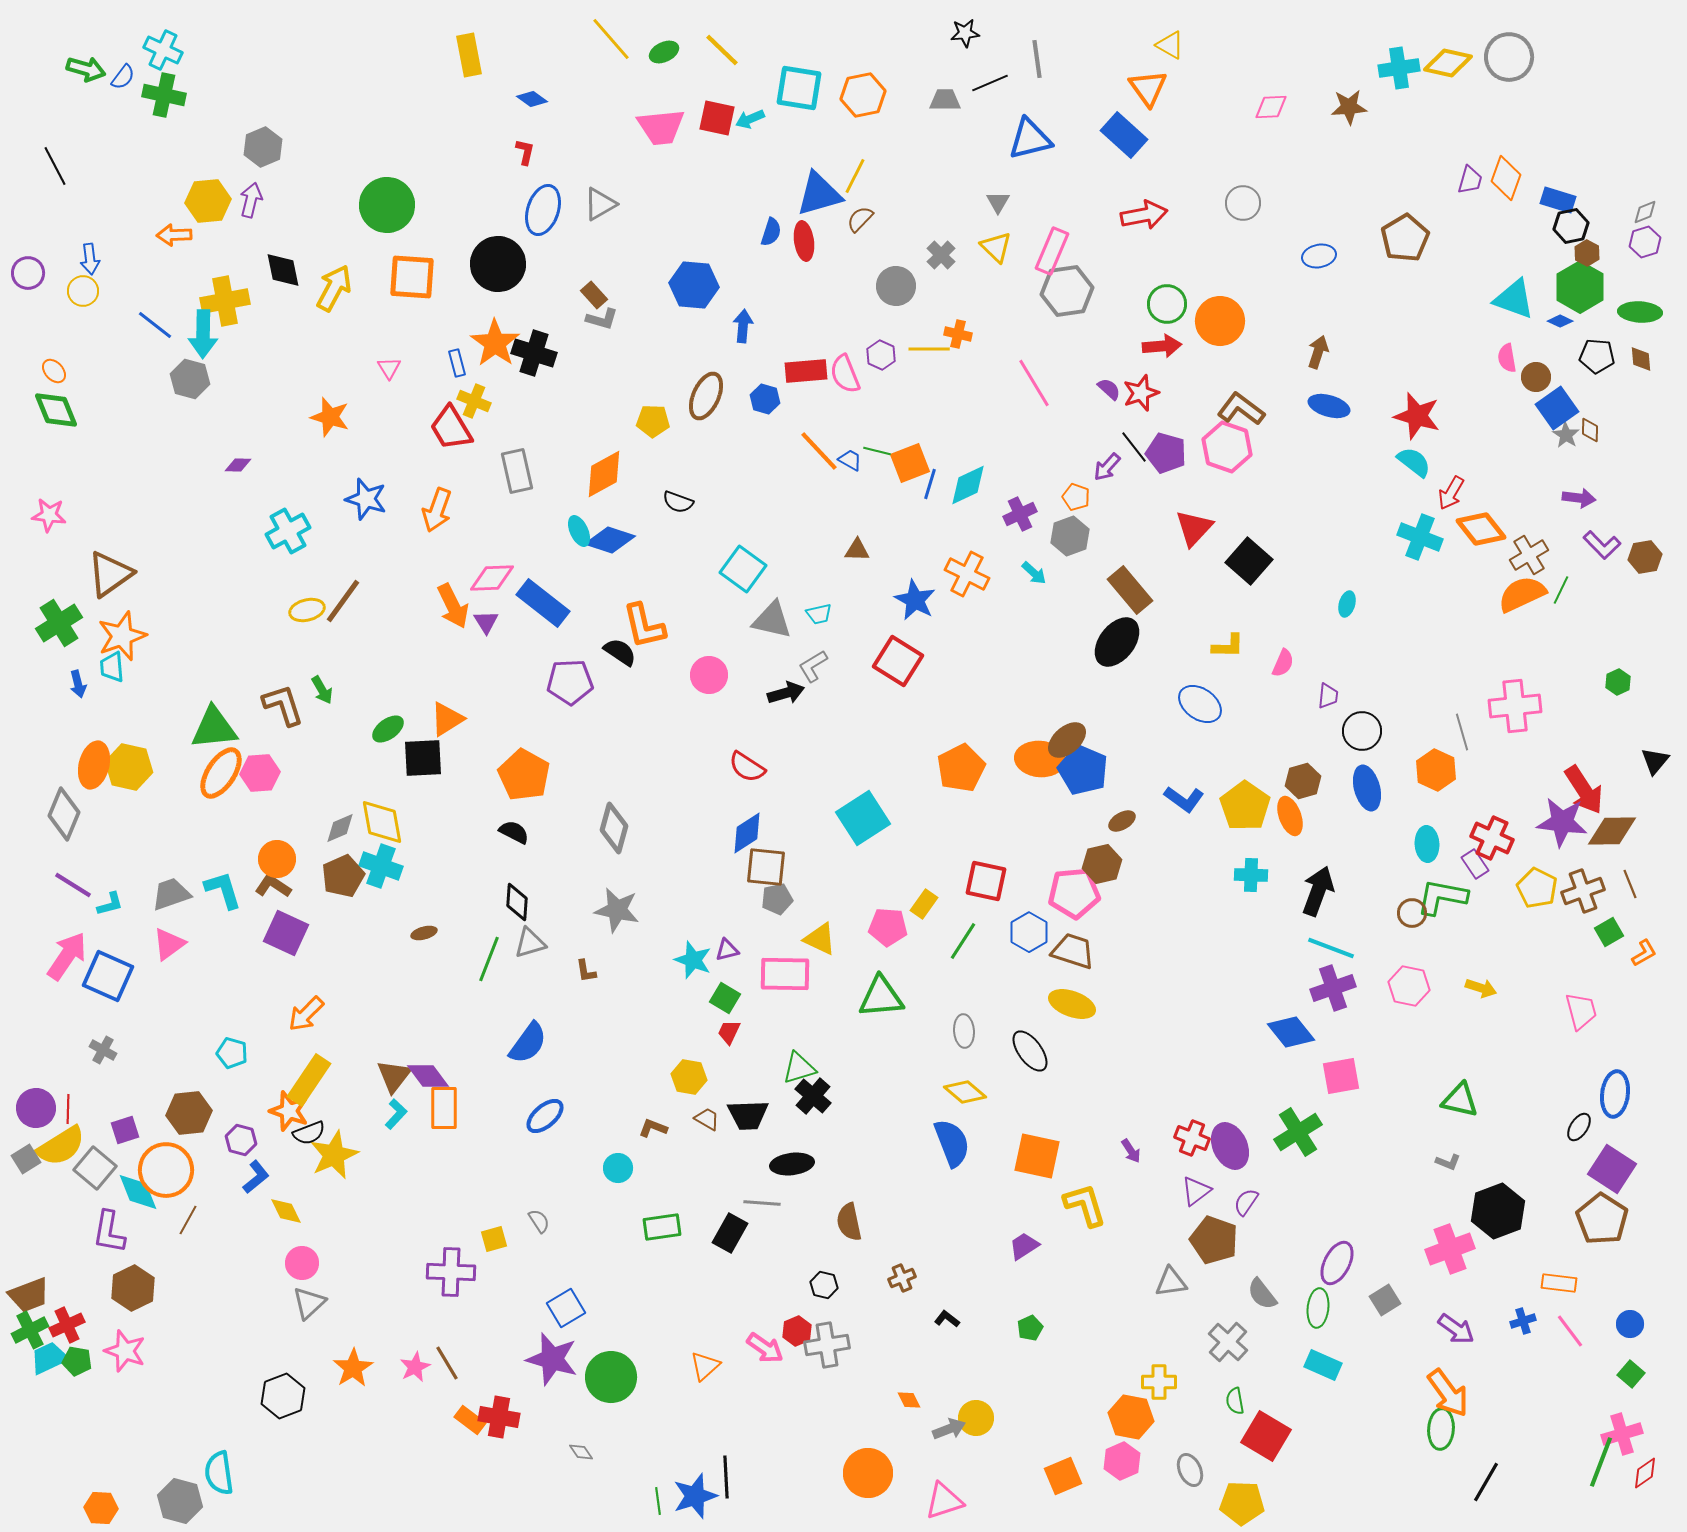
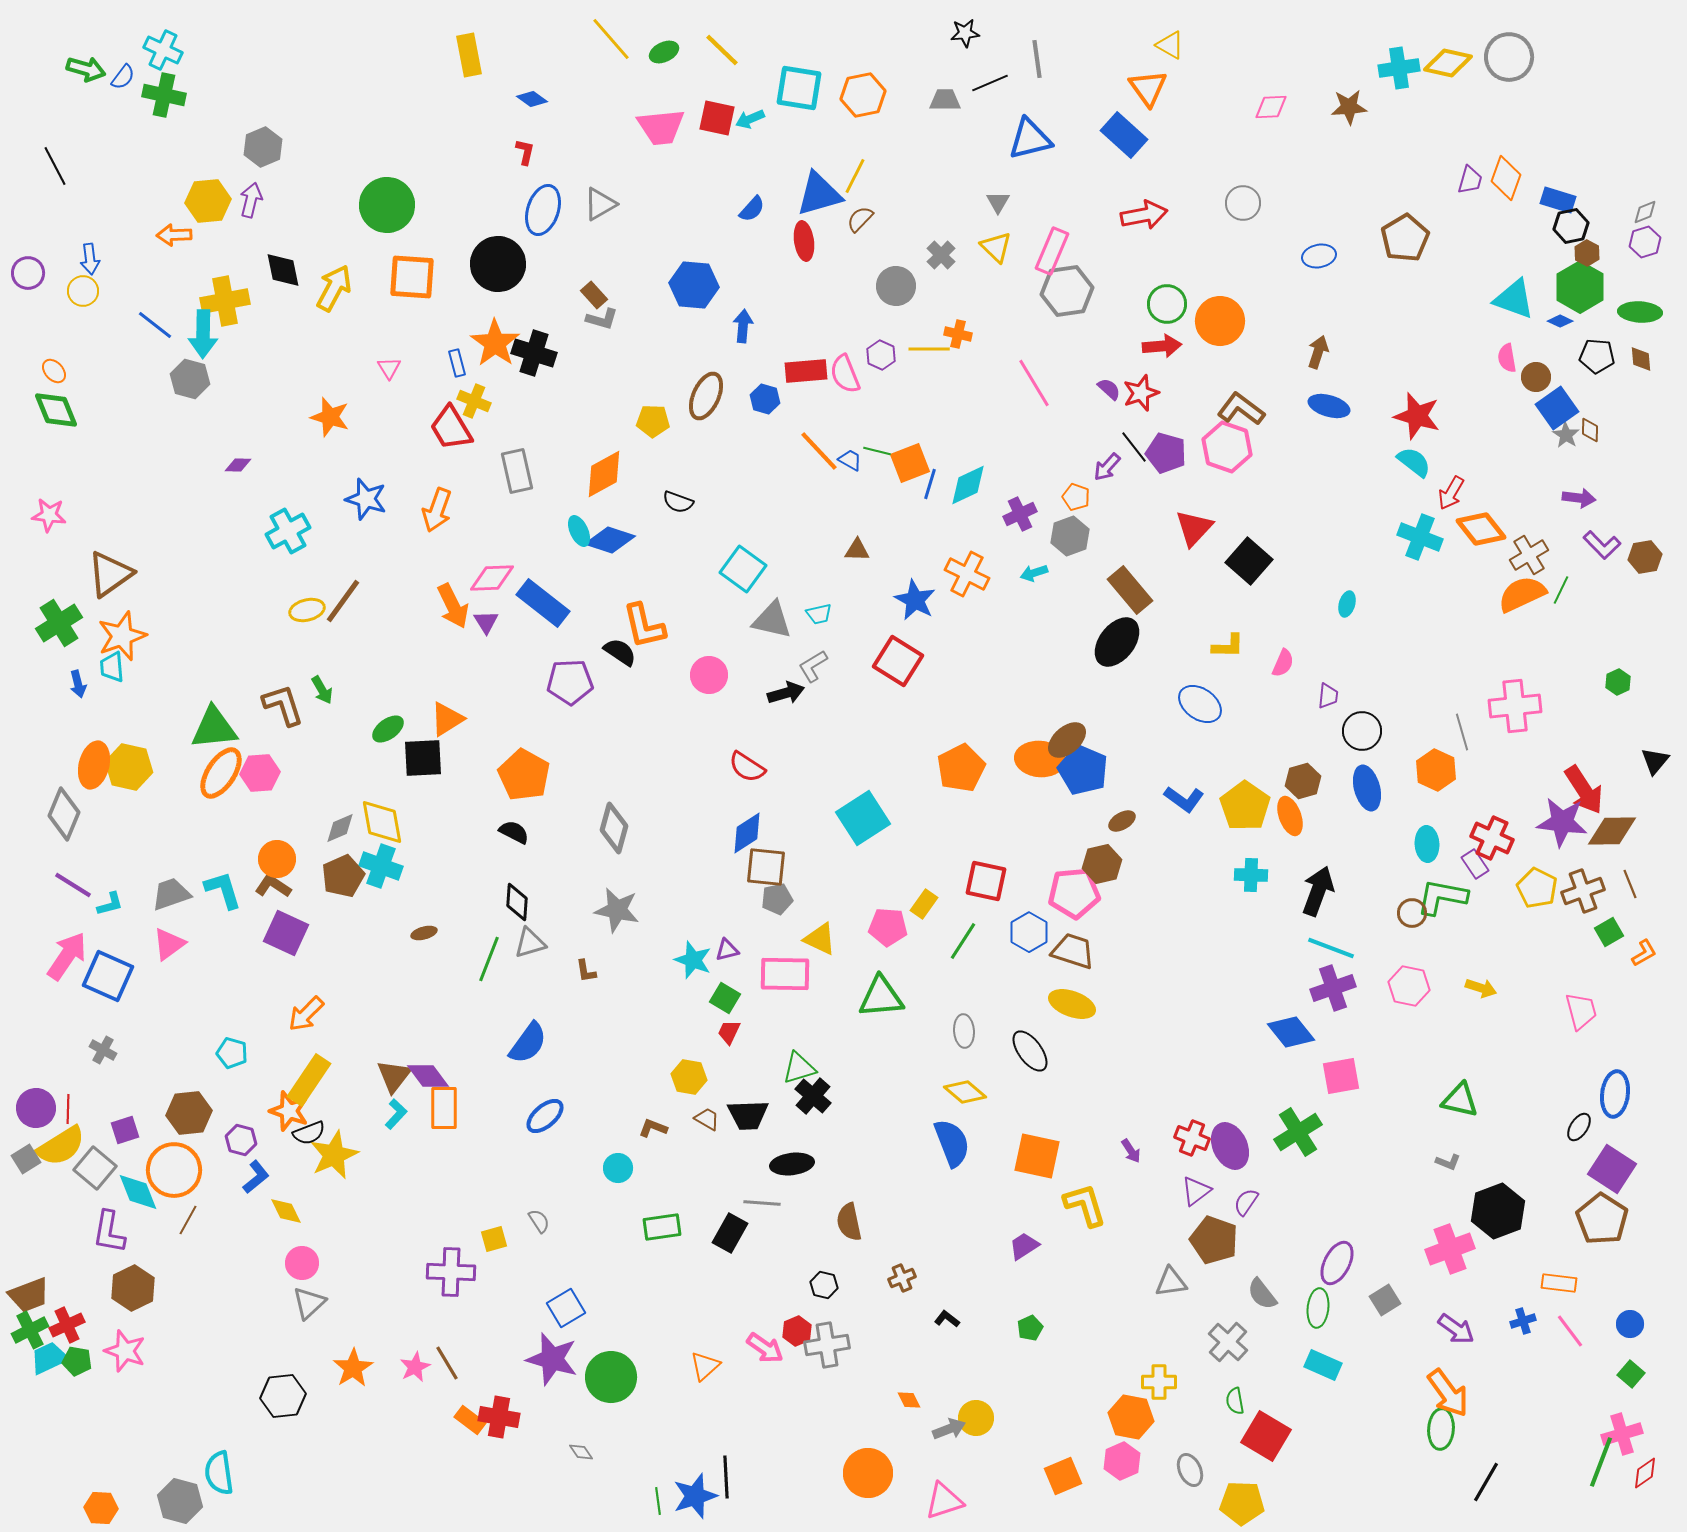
blue semicircle at (771, 232): moved 19 px left, 23 px up; rotated 24 degrees clockwise
cyan arrow at (1034, 573): rotated 120 degrees clockwise
orange circle at (166, 1170): moved 8 px right
black hexagon at (283, 1396): rotated 15 degrees clockwise
